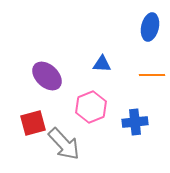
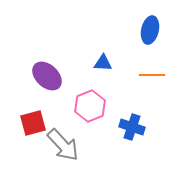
blue ellipse: moved 3 px down
blue triangle: moved 1 px right, 1 px up
pink hexagon: moved 1 px left, 1 px up
blue cross: moved 3 px left, 5 px down; rotated 25 degrees clockwise
gray arrow: moved 1 px left, 1 px down
